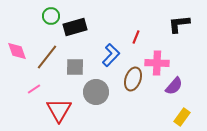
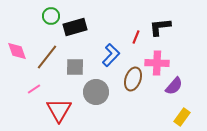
black L-shape: moved 19 px left, 3 px down
